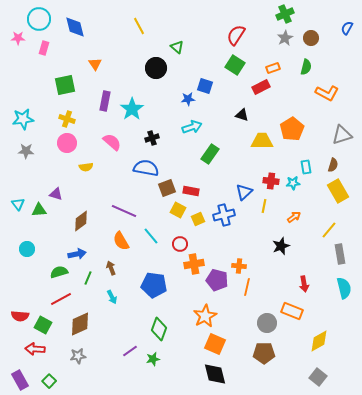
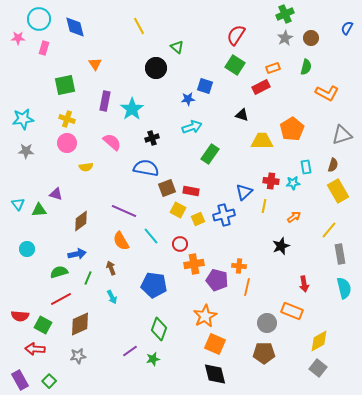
gray square at (318, 377): moved 9 px up
